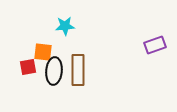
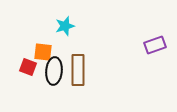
cyan star: rotated 12 degrees counterclockwise
red square: rotated 30 degrees clockwise
